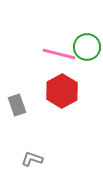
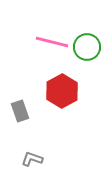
pink line: moved 7 px left, 12 px up
gray rectangle: moved 3 px right, 6 px down
